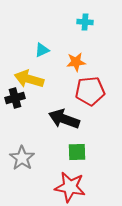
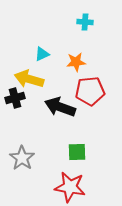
cyan triangle: moved 4 px down
black arrow: moved 4 px left, 12 px up
